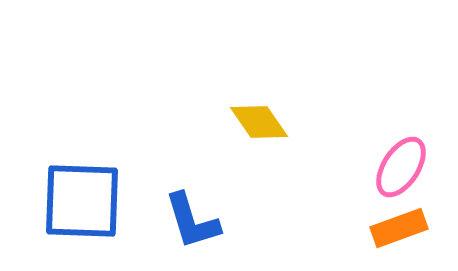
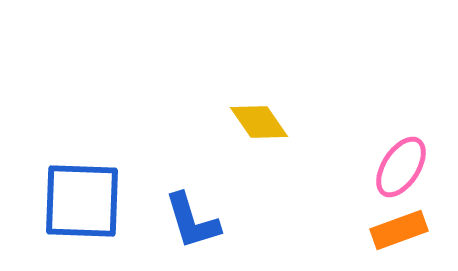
orange rectangle: moved 2 px down
